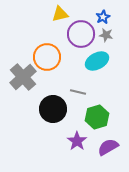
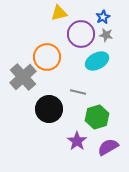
yellow triangle: moved 1 px left, 1 px up
black circle: moved 4 px left
